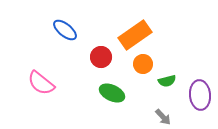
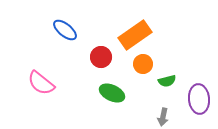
purple ellipse: moved 1 px left, 4 px down
gray arrow: rotated 54 degrees clockwise
